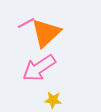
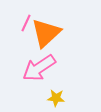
pink line: rotated 36 degrees counterclockwise
yellow star: moved 3 px right, 2 px up
